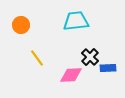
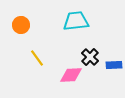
blue rectangle: moved 6 px right, 3 px up
